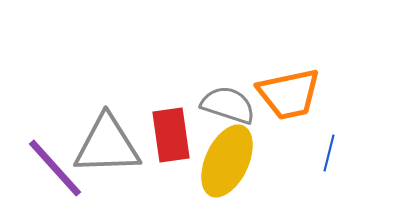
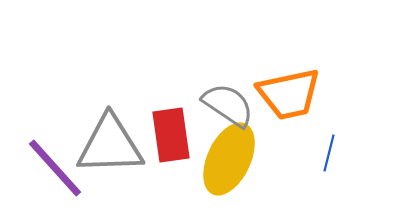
gray semicircle: rotated 16 degrees clockwise
gray triangle: moved 3 px right
yellow ellipse: moved 2 px right, 2 px up
